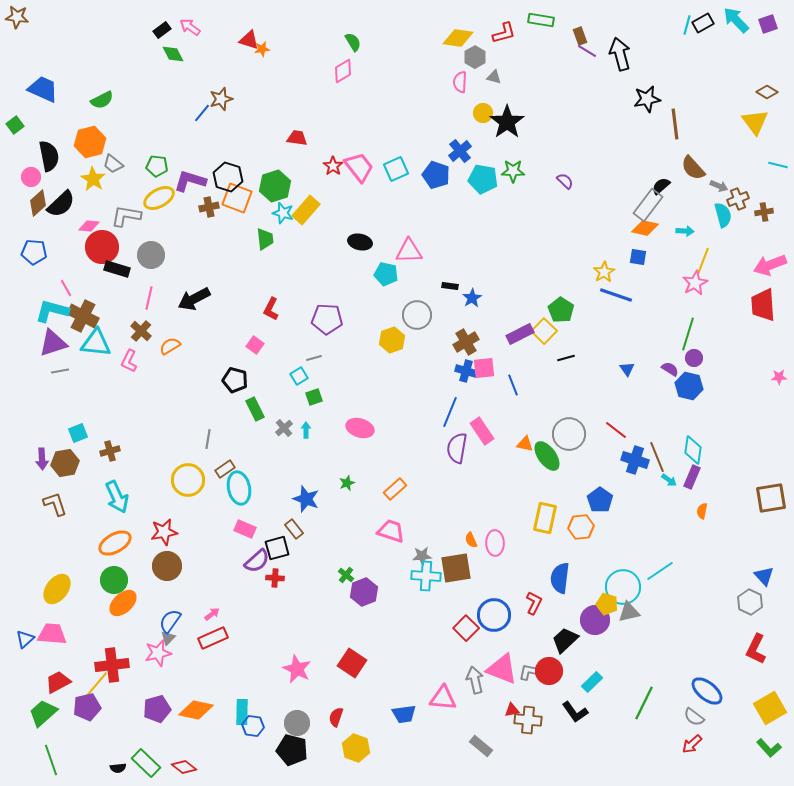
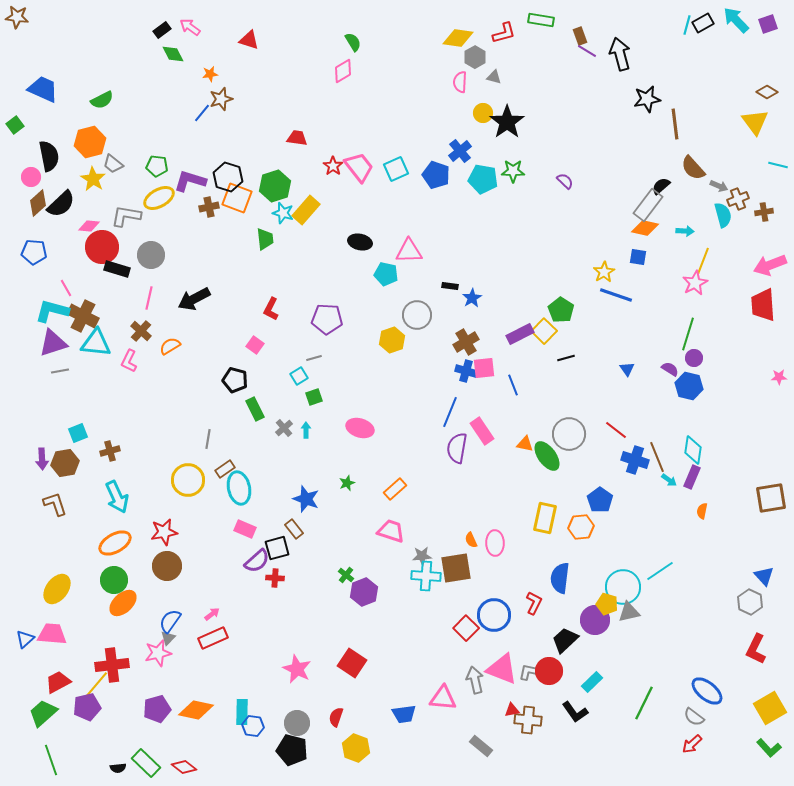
orange star at (262, 49): moved 52 px left, 25 px down
